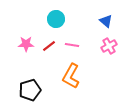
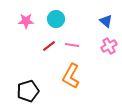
pink star: moved 23 px up
black pentagon: moved 2 px left, 1 px down
